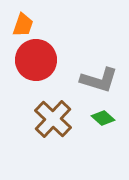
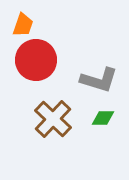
green diamond: rotated 40 degrees counterclockwise
